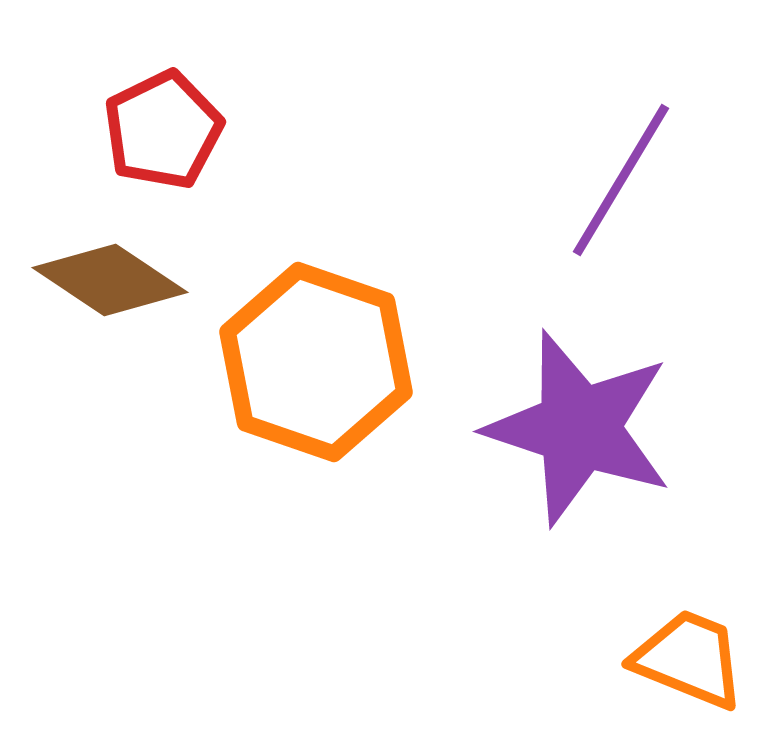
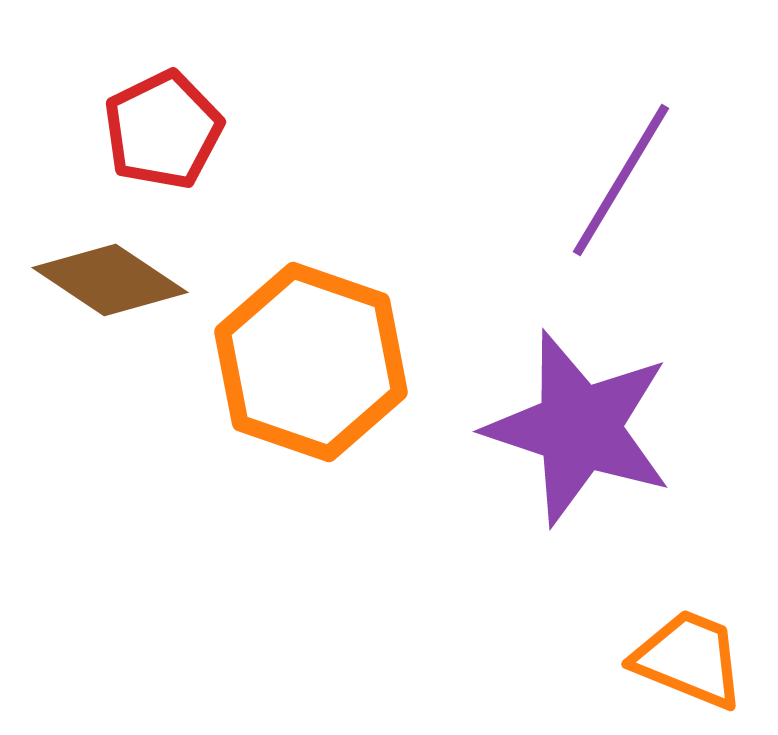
orange hexagon: moved 5 px left
